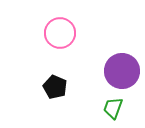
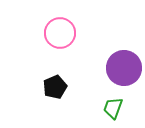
purple circle: moved 2 px right, 3 px up
black pentagon: rotated 25 degrees clockwise
